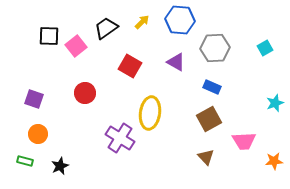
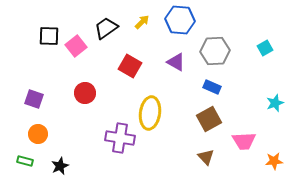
gray hexagon: moved 3 px down
purple cross: rotated 24 degrees counterclockwise
